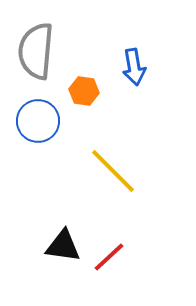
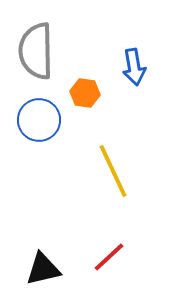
gray semicircle: rotated 6 degrees counterclockwise
orange hexagon: moved 1 px right, 2 px down
blue circle: moved 1 px right, 1 px up
yellow line: rotated 20 degrees clockwise
black triangle: moved 20 px left, 23 px down; rotated 21 degrees counterclockwise
